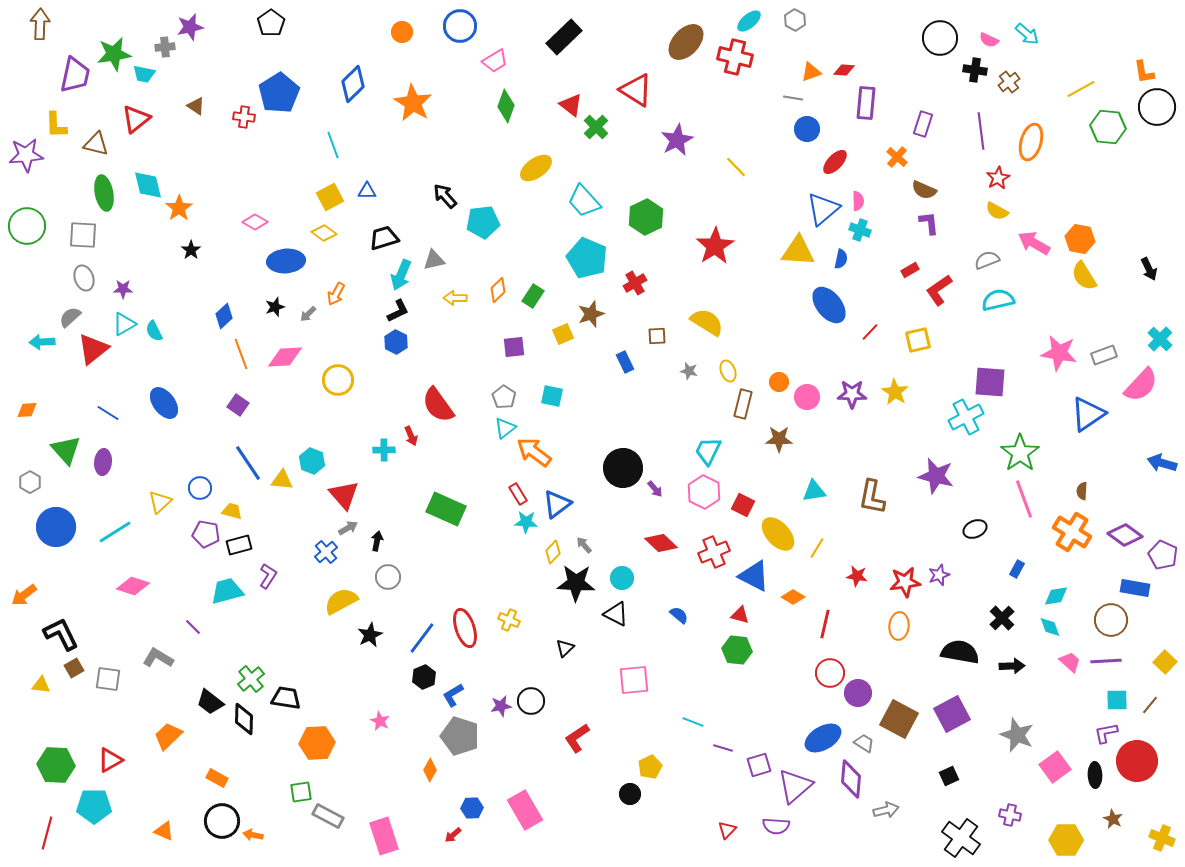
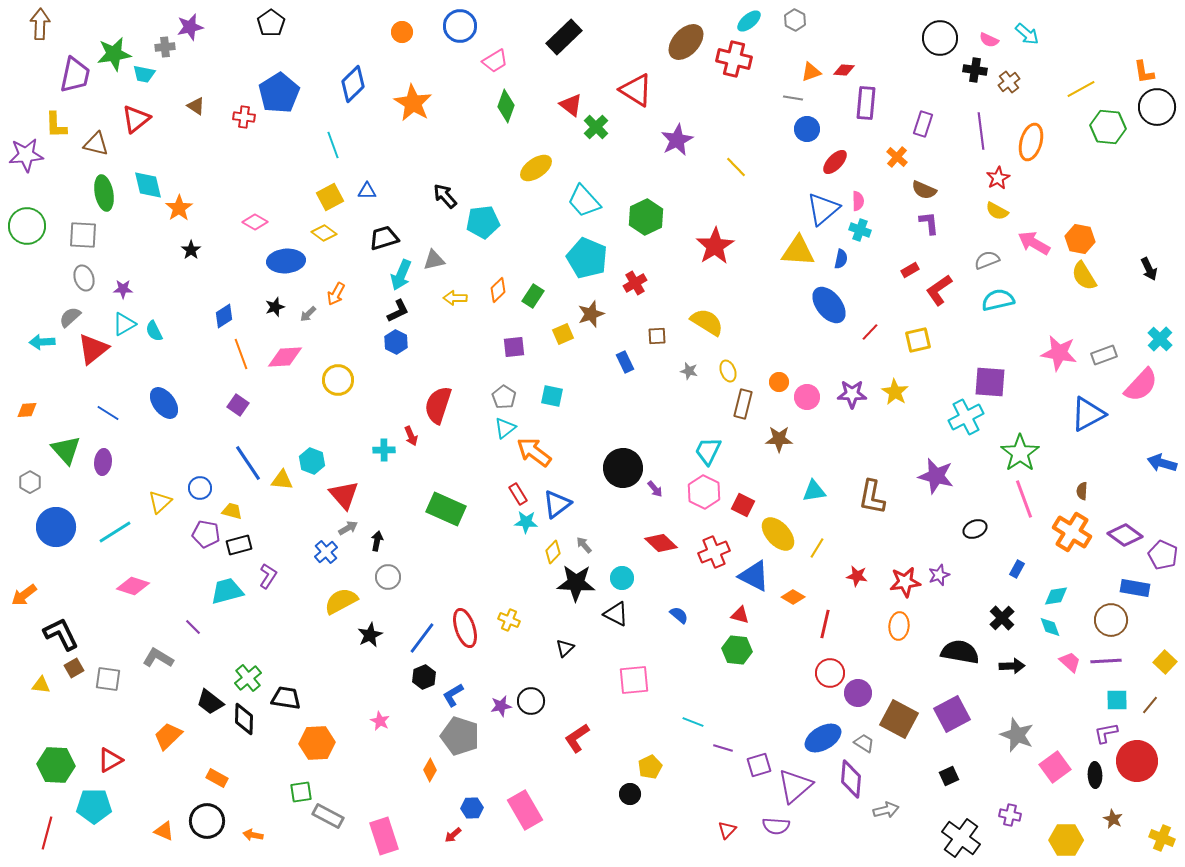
red cross at (735, 57): moved 1 px left, 2 px down
blue diamond at (224, 316): rotated 10 degrees clockwise
red semicircle at (438, 405): rotated 54 degrees clockwise
blue triangle at (1088, 414): rotated 6 degrees clockwise
green cross at (251, 679): moved 3 px left, 1 px up
black circle at (222, 821): moved 15 px left
